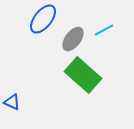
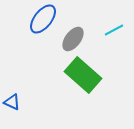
cyan line: moved 10 px right
